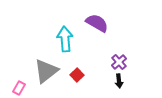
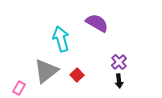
cyan arrow: moved 4 px left; rotated 10 degrees counterclockwise
